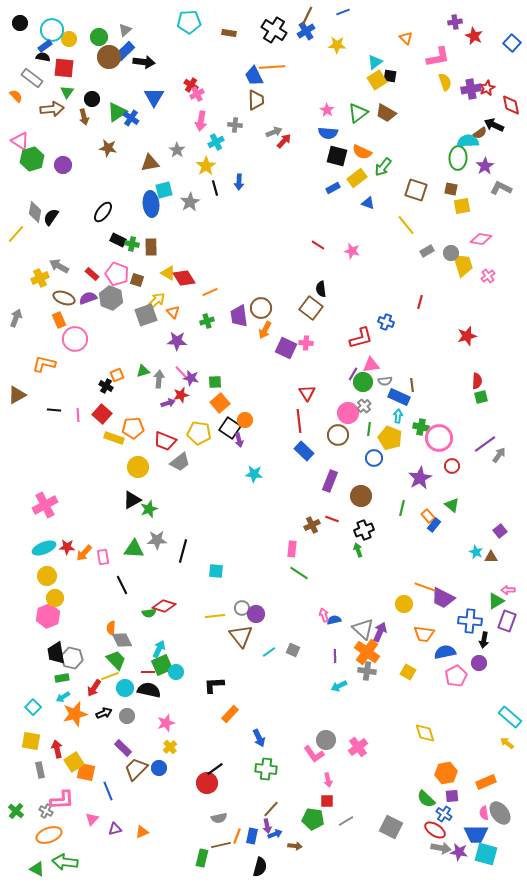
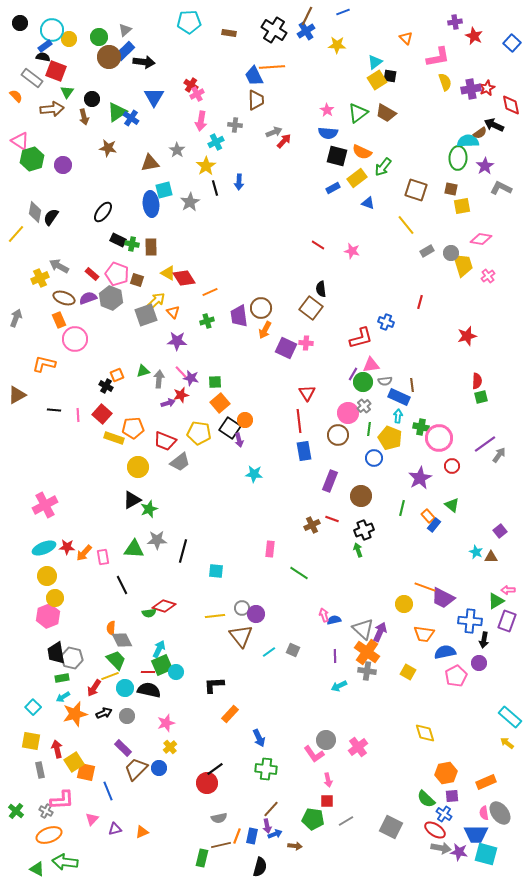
red square at (64, 68): moved 8 px left, 3 px down; rotated 15 degrees clockwise
blue rectangle at (304, 451): rotated 36 degrees clockwise
pink rectangle at (292, 549): moved 22 px left
